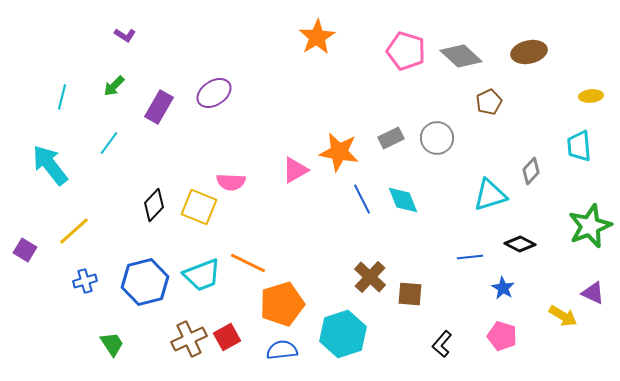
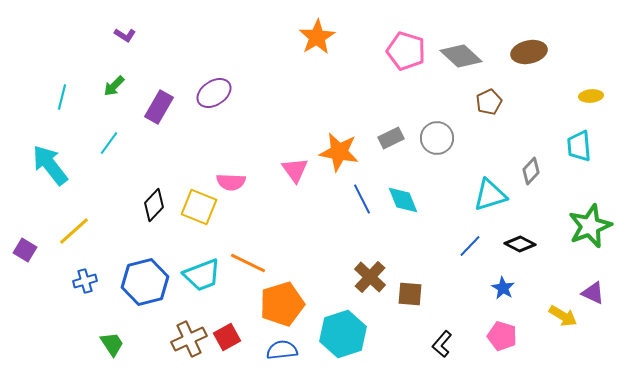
pink triangle at (295, 170): rotated 36 degrees counterclockwise
blue line at (470, 257): moved 11 px up; rotated 40 degrees counterclockwise
